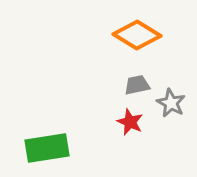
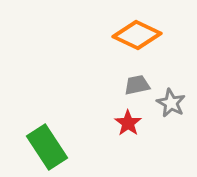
orange diamond: rotated 6 degrees counterclockwise
red star: moved 2 px left, 1 px down; rotated 12 degrees clockwise
green rectangle: moved 1 px up; rotated 66 degrees clockwise
